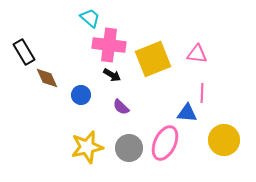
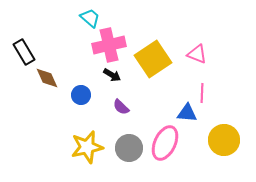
pink cross: rotated 20 degrees counterclockwise
pink triangle: rotated 15 degrees clockwise
yellow square: rotated 12 degrees counterclockwise
